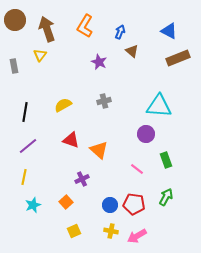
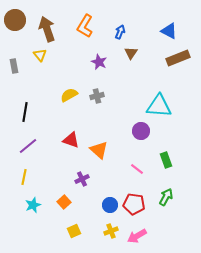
brown triangle: moved 1 px left, 2 px down; rotated 24 degrees clockwise
yellow triangle: rotated 16 degrees counterclockwise
gray cross: moved 7 px left, 5 px up
yellow semicircle: moved 6 px right, 10 px up
purple circle: moved 5 px left, 3 px up
orange square: moved 2 px left
yellow cross: rotated 32 degrees counterclockwise
